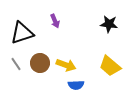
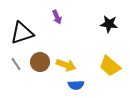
purple arrow: moved 2 px right, 4 px up
brown circle: moved 1 px up
